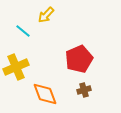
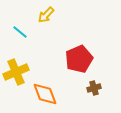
cyan line: moved 3 px left, 1 px down
yellow cross: moved 5 px down
brown cross: moved 10 px right, 2 px up
